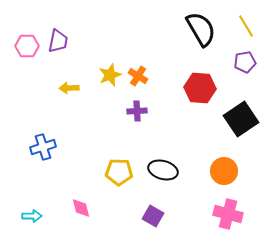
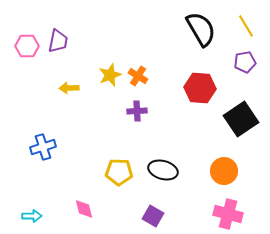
pink diamond: moved 3 px right, 1 px down
